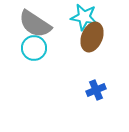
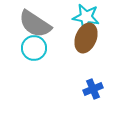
cyan star: moved 2 px right
brown ellipse: moved 6 px left, 1 px down
blue cross: moved 3 px left, 1 px up
